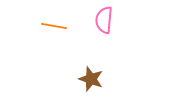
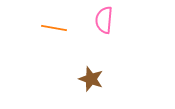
orange line: moved 2 px down
